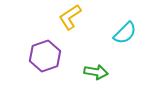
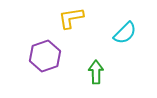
yellow L-shape: moved 1 px right, 1 px down; rotated 24 degrees clockwise
green arrow: rotated 100 degrees counterclockwise
